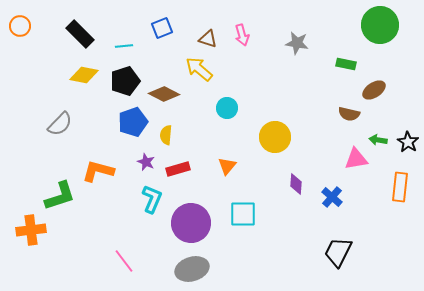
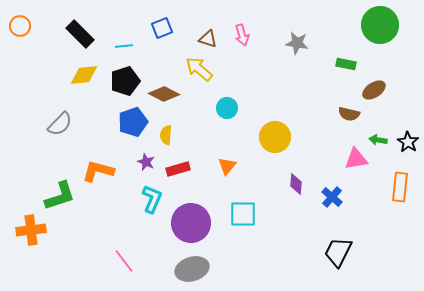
yellow diamond: rotated 16 degrees counterclockwise
